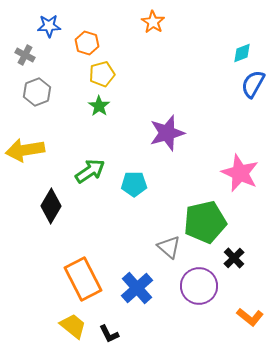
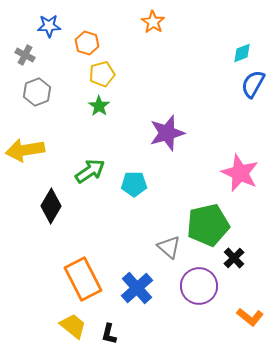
green pentagon: moved 3 px right, 3 px down
black L-shape: rotated 40 degrees clockwise
